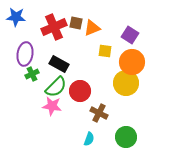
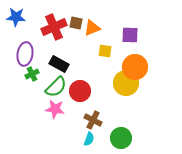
purple square: rotated 30 degrees counterclockwise
orange circle: moved 3 px right, 5 px down
pink star: moved 3 px right, 3 px down
brown cross: moved 6 px left, 7 px down
green circle: moved 5 px left, 1 px down
